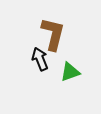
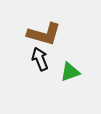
brown L-shape: moved 9 px left; rotated 92 degrees clockwise
